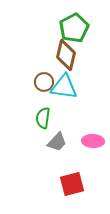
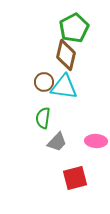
pink ellipse: moved 3 px right
red square: moved 3 px right, 6 px up
